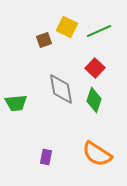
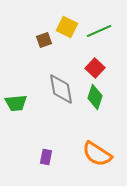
green diamond: moved 1 px right, 3 px up
